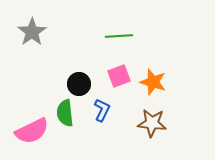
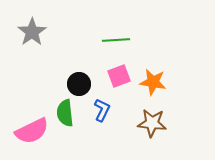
green line: moved 3 px left, 4 px down
orange star: rotated 8 degrees counterclockwise
